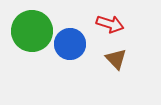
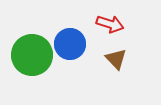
green circle: moved 24 px down
